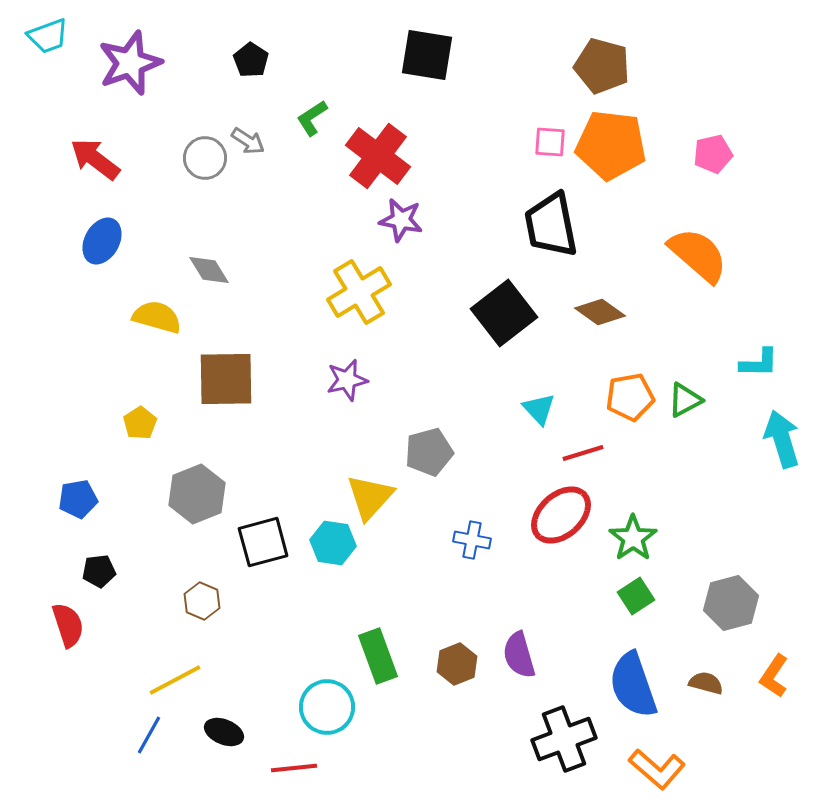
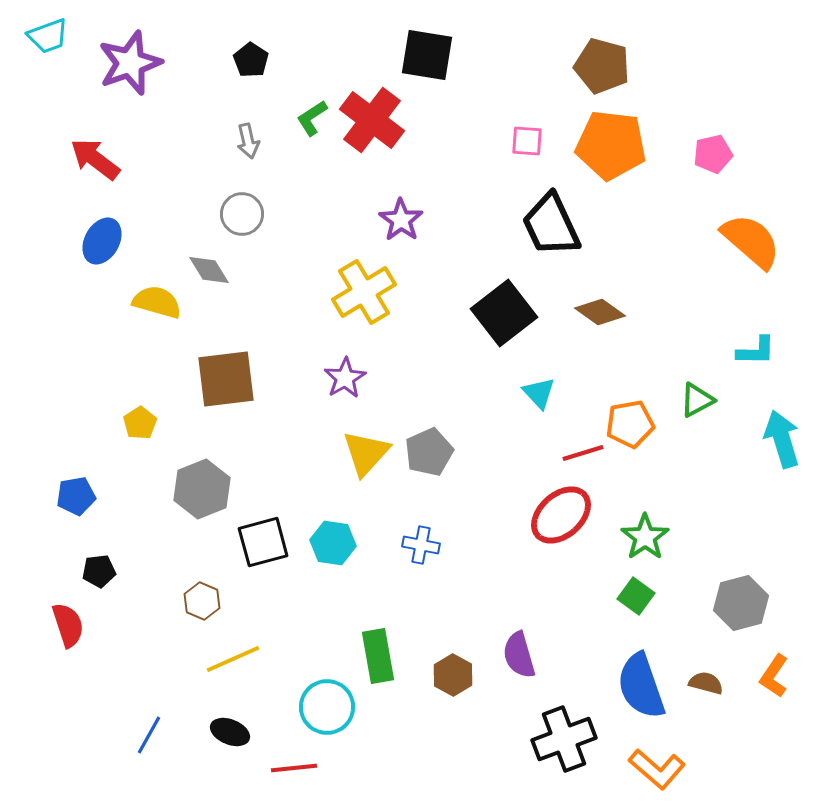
gray arrow at (248, 141): rotated 44 degrees clockwise
pink square at (550, 142): moved 23 px left, 1 px up
red cross at (378, 156): moved 6 px left, 36 px up
gray circle at (205, 158): moved 37 px right, 56 px down
purple star at (401, 220): rotated 24 degrees clockwise
black trapezoid at (551, 225): rotated 14 degrees counterclockwise
orange semicircle at (698, 255): moved 53 px right, 14 px up
yellow cross at (359, 292): moved 5 px right
yellow semicircle at (157, 317): moved 15 px up
cyan L-shape at (759, 363): moved 3 px left, 12 px up
brown square at (226, 379): rotated 6 degrees counterclockwise
purple star at (347, 380): moved 2 px left, 2 px up; rotated 18 degrees counterclockwise
orange pentagon at (630, 397): moved 27 px down
green triangle at (685, 400): moved 12 px right
cyan triangle at (539, 409): moved 16 px up
gray pentagon at (429, 452): rotated 9 degrees counterclockwise
gray hexagon at (197, 494): moved 5 px right, 5 px up
yellow triangle at (370, 497): moved 4 px left, 44 px up
blue pentagon at (78, 499): moved 2 px left, 3 px up
green star at (633, 538): moved 12 px right, 1 px up
blue cross at (472, 540): moved 51 px left, 5 px down
green square at (636, 596): rotated 21 degrees counterclockwise
gray hexagon at (731, 603): moved 10 px right
green rectangle at (378, 656): rotated 10 degrees clockwise
brown hexagon at (457, 664): moved 4 px left, 11 px down; rotated 9 degrees counterclockwise
yellow line at (175, 680): moved 58 px right, 21 px up; rotated 4 degrees clockwise
blue semicircle at (633, 685): moved 8 px right, 1 px down
black ellipse at (224, 732): moved 6 px right
